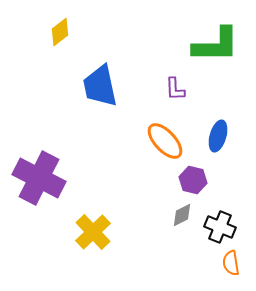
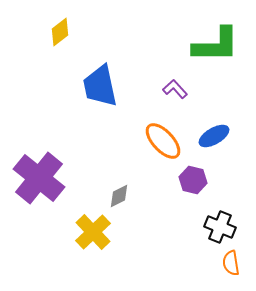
purple L-shape: rotated 140 degrees clockwise
blue ellipse: moved 4 px left; rotated 44 degrees clockwise
orange ellipse: moved 2 px left
purple cross: rotated 12 degrees clockwise
gray diamond: moved 63 px left, 19 px up
